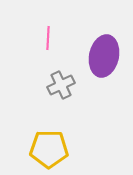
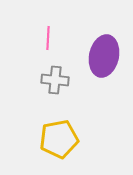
gray cross: moved 6 px left, 5 px up; rotated 32 degrees clockwise
yellow pentagon: moved 10 px right, 10 px up; rotated 12 degrees counterclockwise
